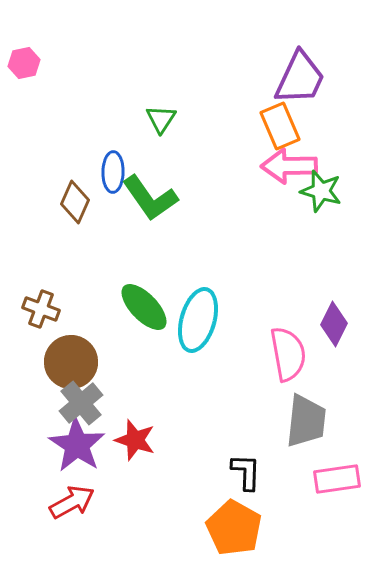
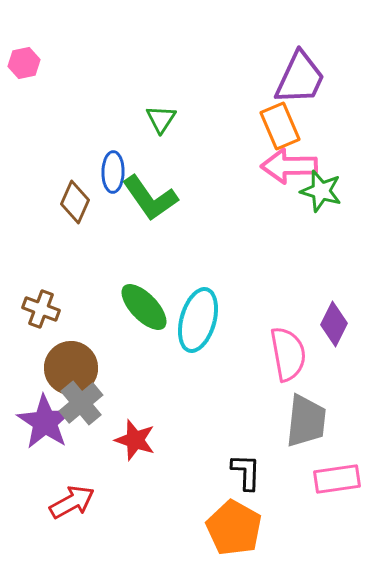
brown circle: moved 6 px down
purple star: moved 32 px left, 23 px up
